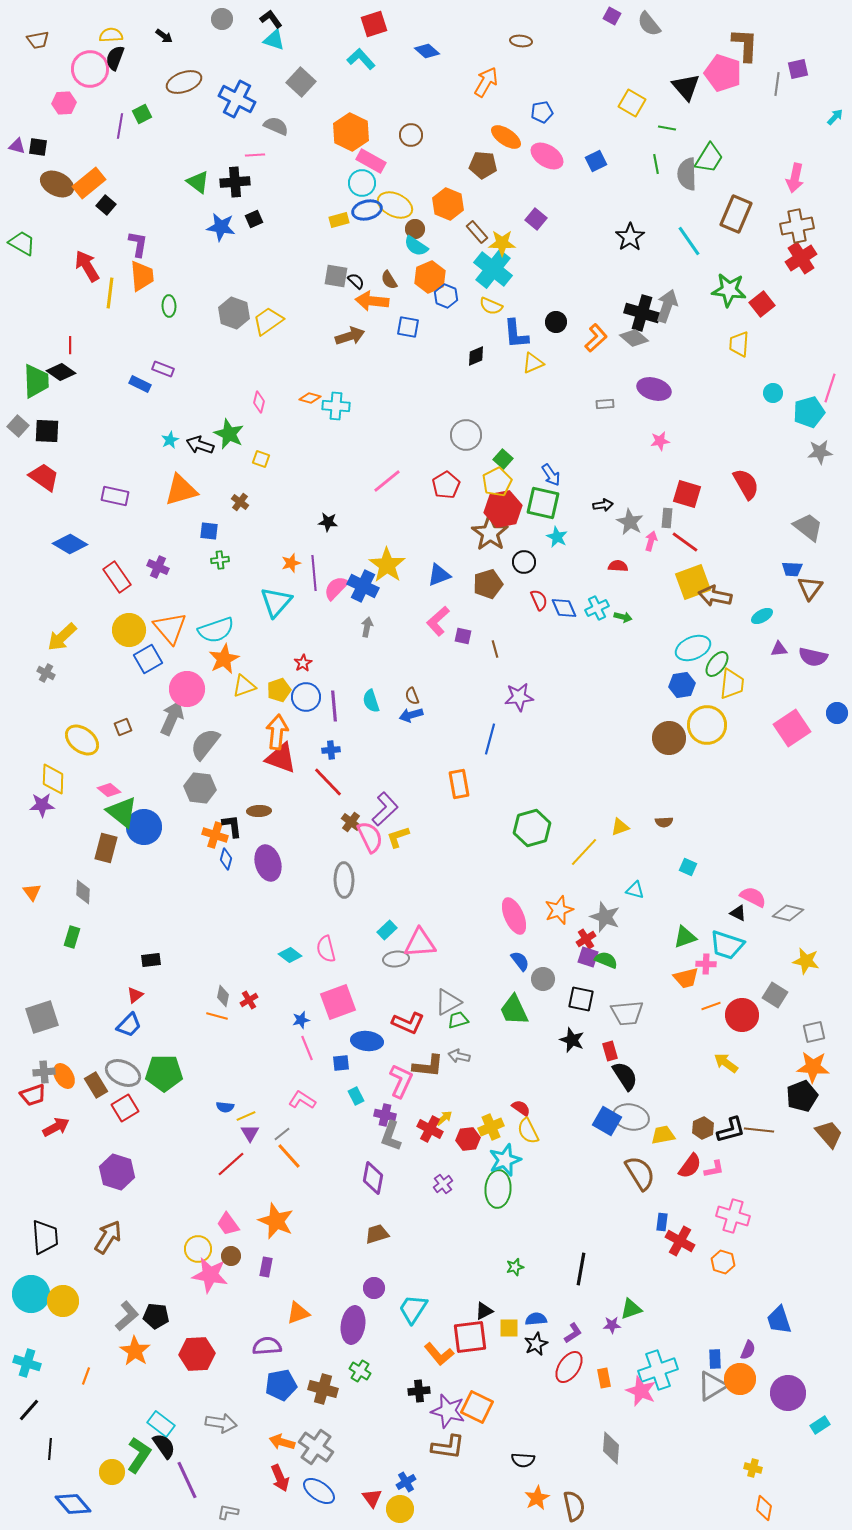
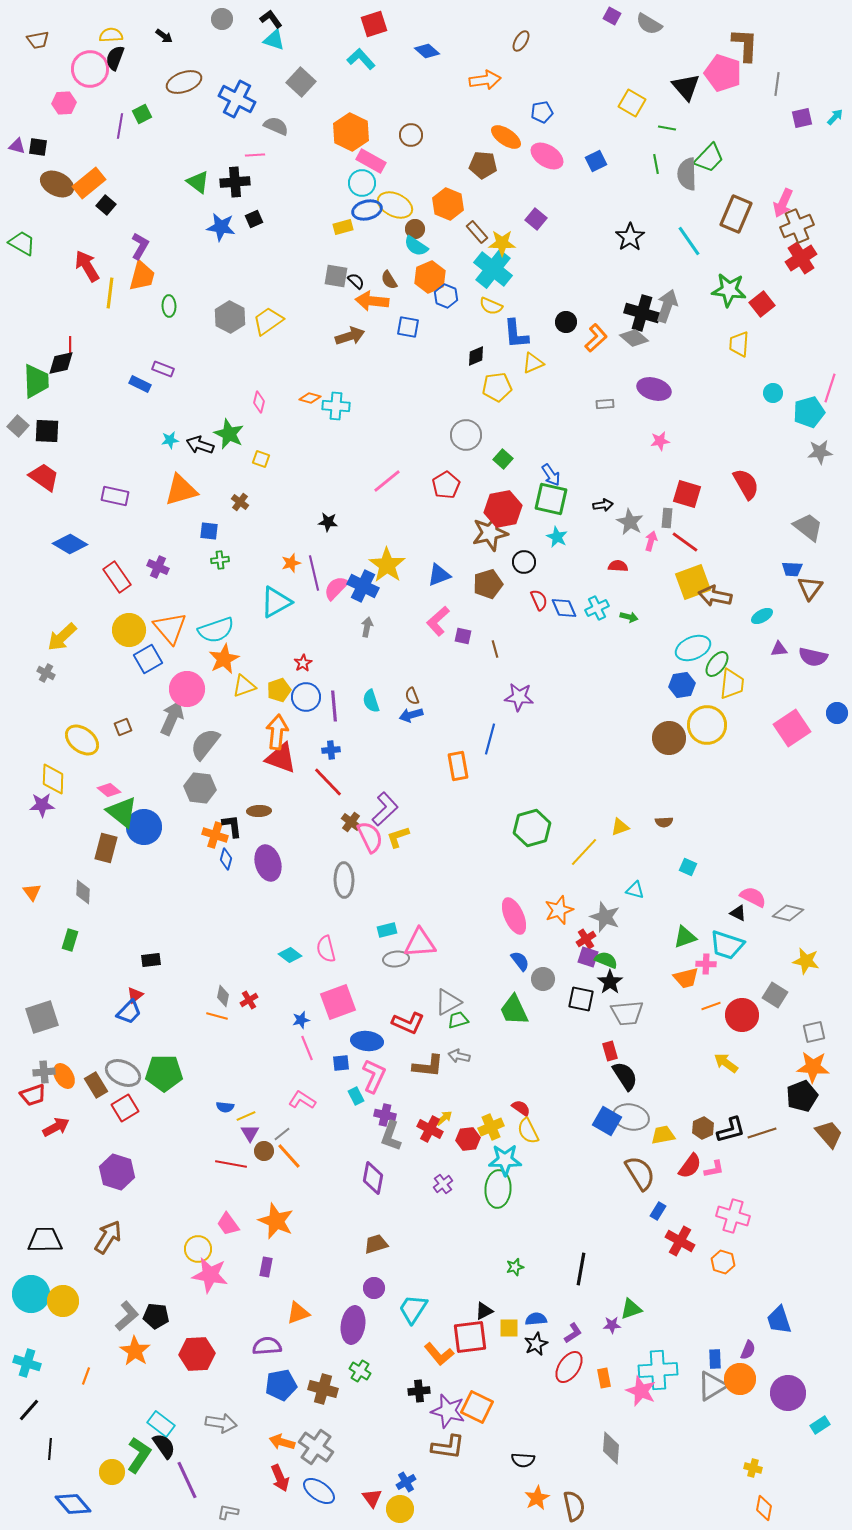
gray semicircle at (649, 24): rotated 20 degrees counterclockwise
brown ellipse at (521, 41): rotated 65 degrees counterclockwise
purple square at (798, 69): moved 4 px right, 49 px down
orange arrow at (486, 82): moved 1 px left, 2 px up; rotated 52 degrees clockwise
green trapezoid at (709, 158): rotated 12 degrees clockwise
pink arrow at (795, 178): moved 12 px left, 25 px down; rotated 12 degrees clockwise
yellow rectangle at (339, 220): moved 4 px right, 7 px down
brown cross at (797, 226): rotated 12 degrees counterclockwise
purple L-shape at (138, 244): moved 2 px right, 2 px down; rotated 20 degrees clockwise
orange trapezoid at (142, 276): rotated 20 degrees clockwise
gray hexagon at (234, 313): moved 4 px left, 4 px down; rotated 8 degrees clockwise
black circle at (556, 322): moved 10 px right
black diamond at (61, 372): moved 9 px up; rotated 48 degrees counterclockwise
cyan star at (170, 440): rotated 18 degrees clockwise
yellow pentagon at (497, 482): moved 95 px up; rotated 20 degrees clockwise
green square at (543, 503): moved 8 px right, 4 px up
brown star at (490, 533): rotated 24 degrees clockwise
purple line at (314, 573): rotated 8 degrees counterclockwise
cyan triangle at (276, 602): rotated 20 degrees clockwise
green arrow at (623, 617): moved 6 px right
purple star at (519, 697): rotated 12 degrees clockwise
orange rectangle at (459, 784): moved 1 px left, 18 px up
cyan rectangle at (387, 930): rotated 30 degrees clockwise
green rectangle at (72, 937): moved 2 px left, 3 px down
blue trapezoid at (129, 1025): moved 13 px up
black star at (572, 1040): moved 38 px right, 58 px up; rotated 15 degrees clockwise
pink L-shape at (401, 1081): moved 27 px left, 5 px up
brown line at (759, 1130): moved 3 px right, 3 px down; rotated 24 degrees counterclockwise
cyan star at (505, 1160): rotated 20 degrees clockwise
red line at (231, 1164): rotated 52 degrees clockwise
blue rectangle at (662, 1222): moved 4 px left, 11 px up; rotated 24 degrees clockwise
brown trapezoid at (377, 1234): moved 1 px left, 10 px down
black trapezoid at (45, 1237): moved 3 px down; rotated 87 degrees counterclockwise
brown circle at (231, 1256): moved 33 px right, 105 px up
cyan cross at (658, 1370): rotated 15 degrees clockwise
